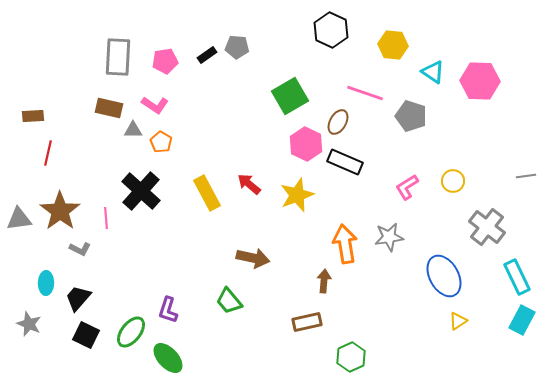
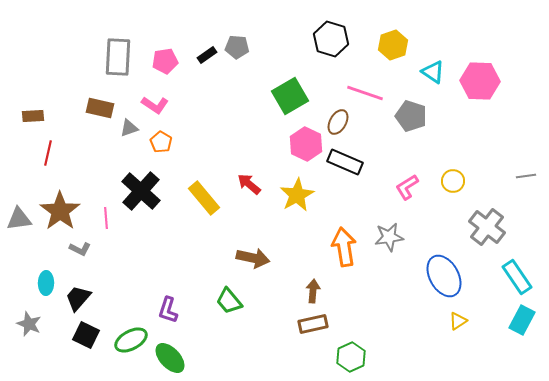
black hexagon at (331, 30): moved 9 px down; rotated 8 degrees counterclockwise
yellow hexagon at (393, 45): rotated 24 degrees counterclockwise
brown rectangle at (109, 108): moved 9 px left
gray triangle at (133, 130): moved 4 px left, 2 px up; rotated 18 degrees counterclockwise
yellow rectangle at (207, 193): moved 3 px left, 5 px down; rotated 12 degrees counterclockwise
yellow star at (297, 195): rotated 8 degrees counterclockwise
orange arrow at (345, 244): moved 1 px left, 3 px down
cyan rectangle at (517, 277): rotated 8 degrees counterclockwise
brown arrow at (324, 281): moved 11 px left, 10 px down
brown rectangle at (307, 322): moved 6 px right, 2 px down
green ellipse at (131, 332): moved 8 px down; rotated 24 degrees clockwise
green ellipse at (168, 358): moved 2 px right
